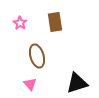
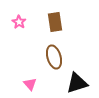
pink star: moved 1 px left, 1 px up
brown ellipse: moved 17 px right, 1 px down
